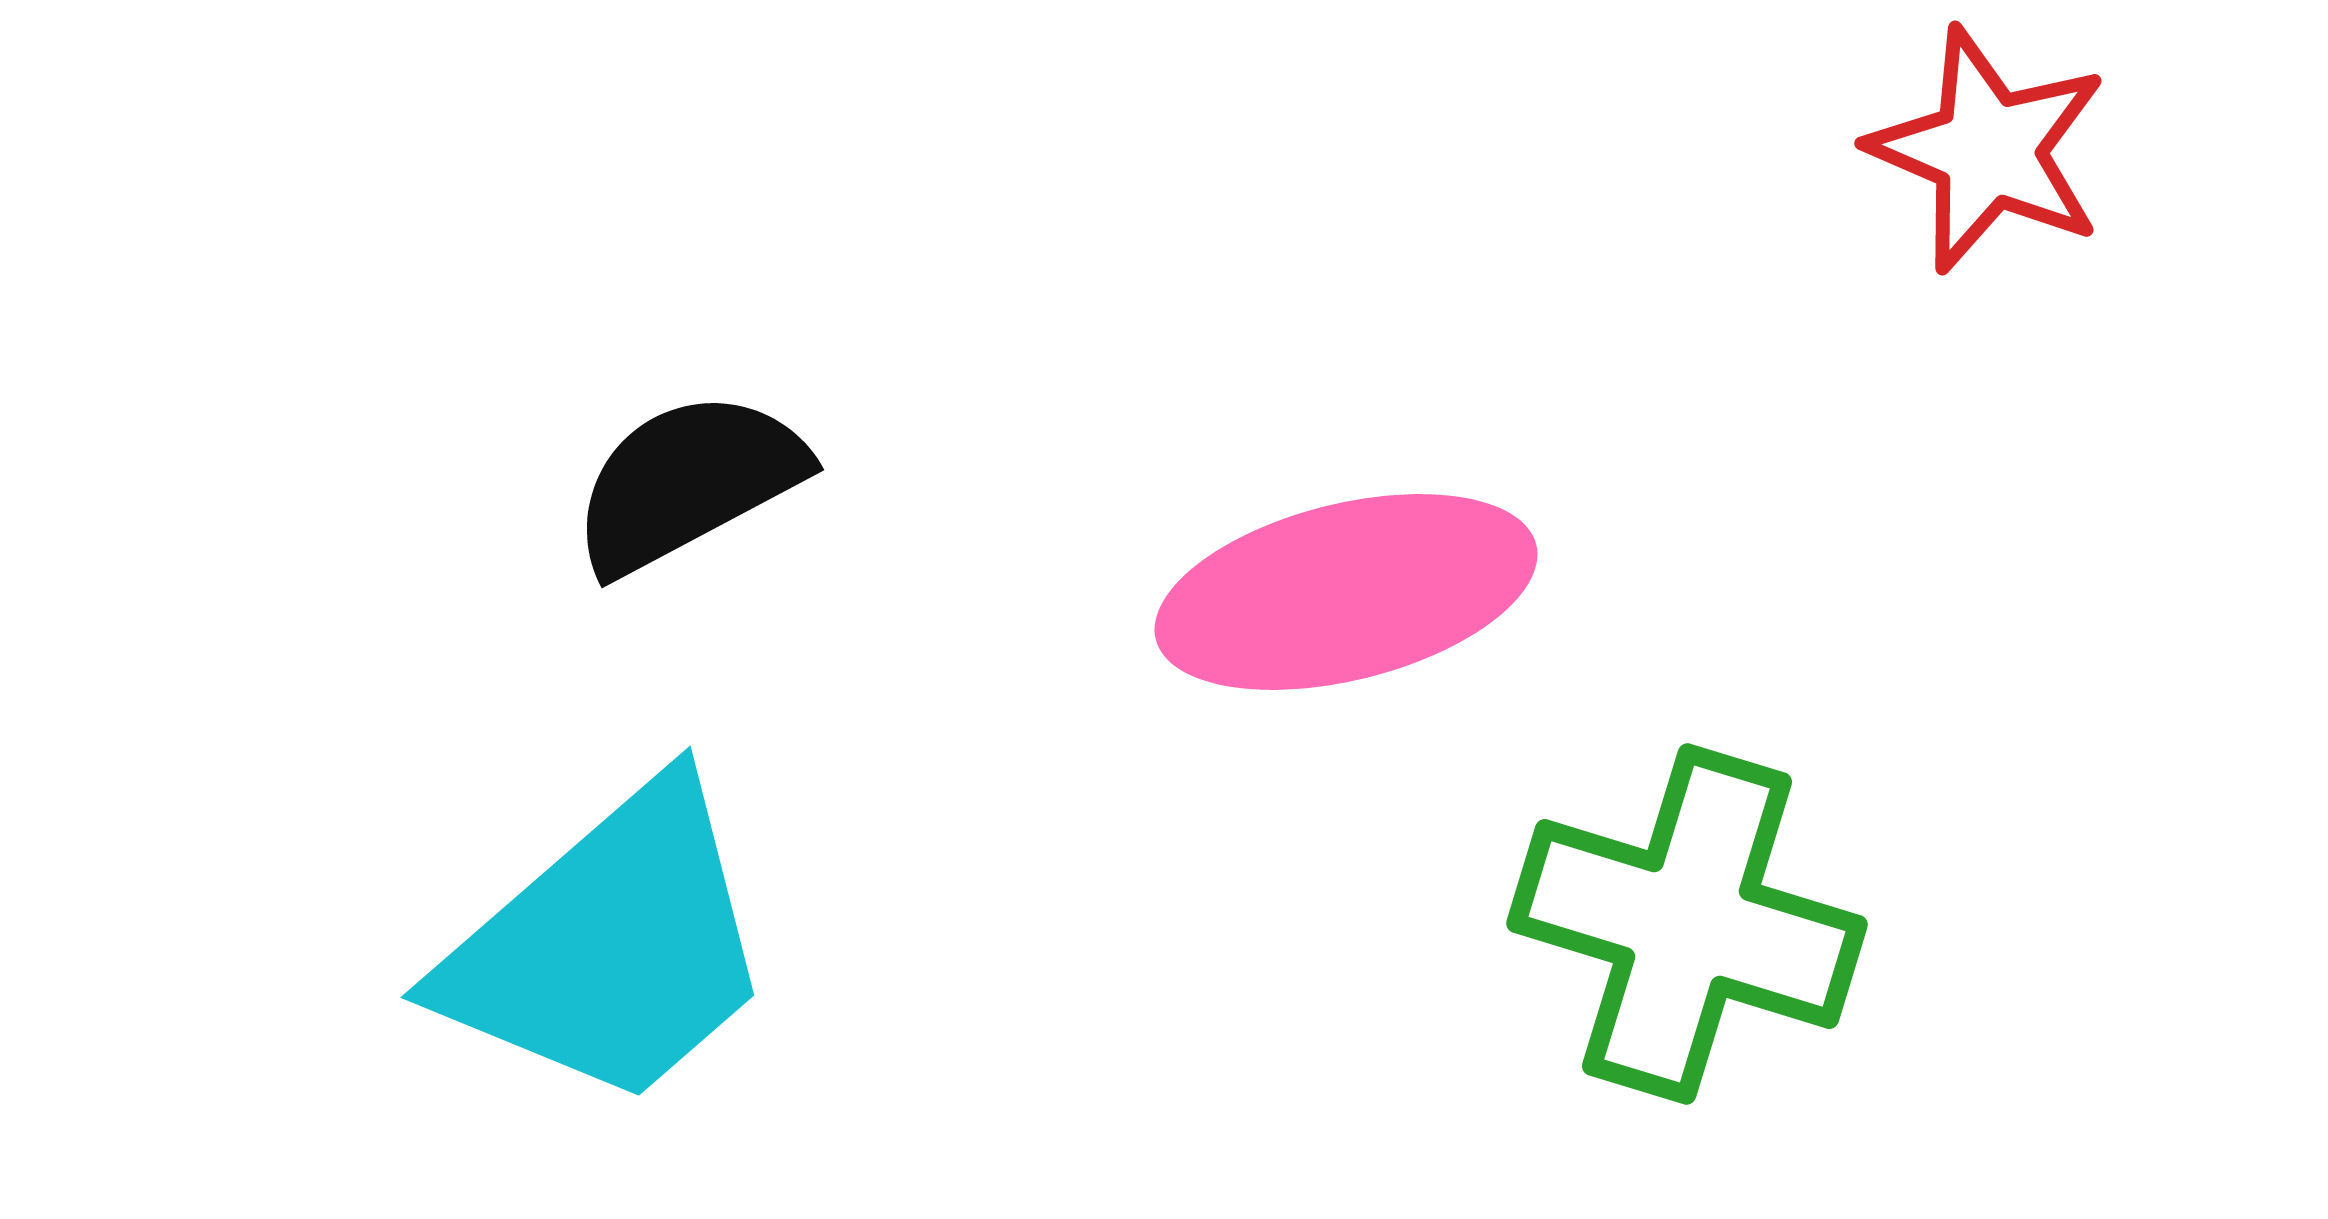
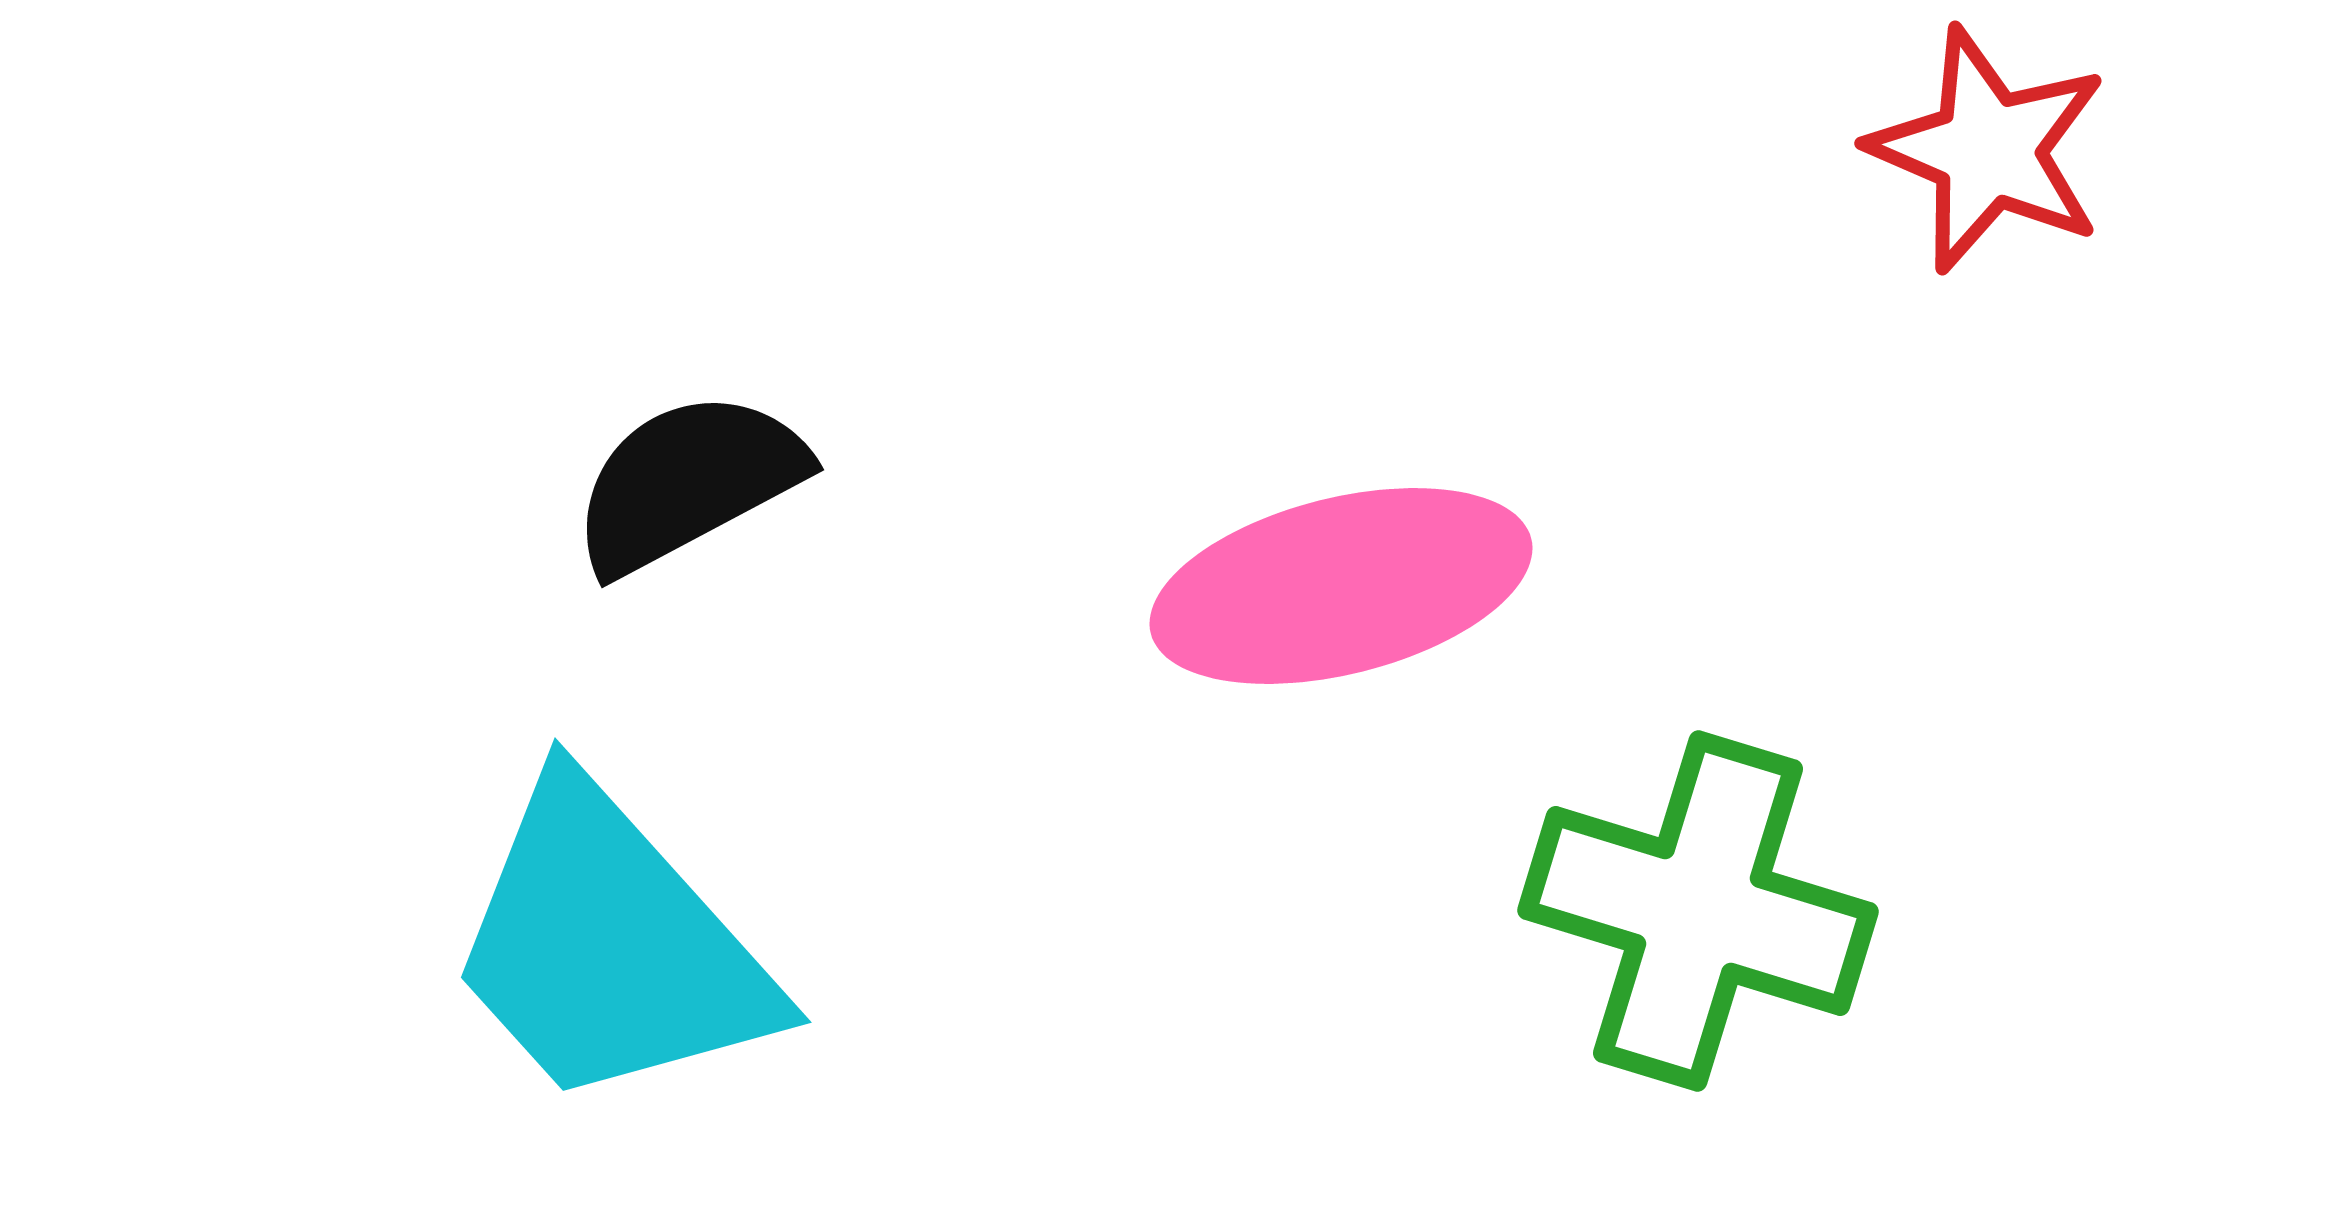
pink ellipse: moved 5 px left, 6 px up
green cross: moved 11 px right, 13 px up
cyan trapezoid: rotated 89 degrees clockwise
